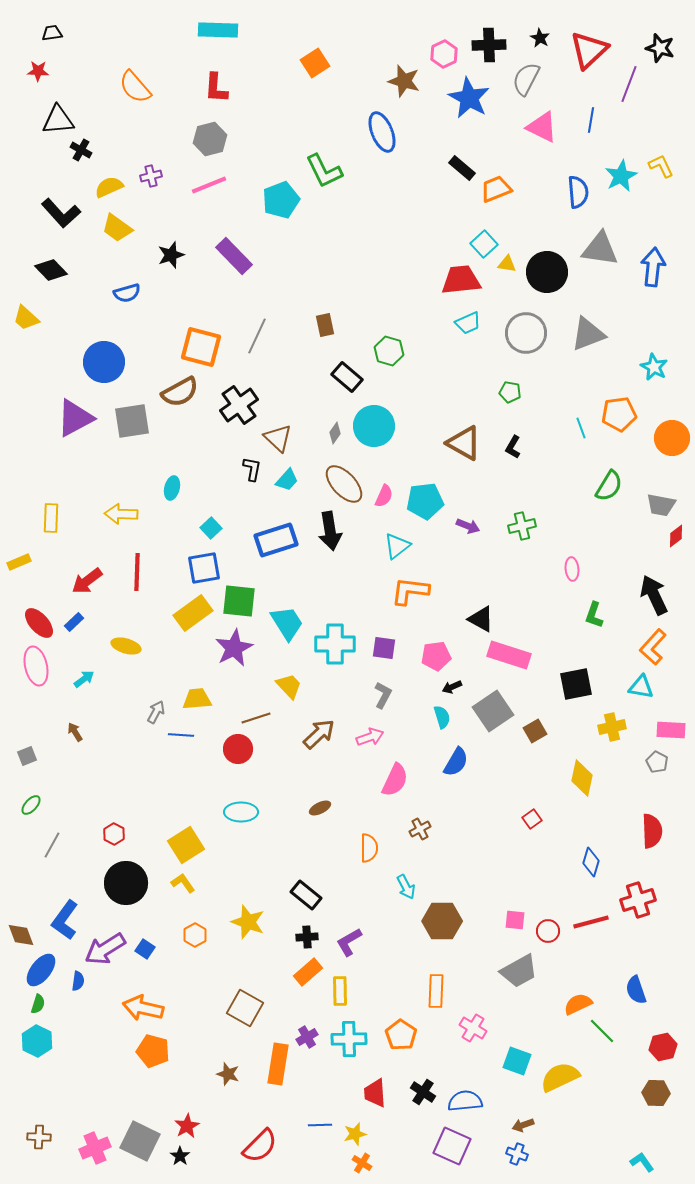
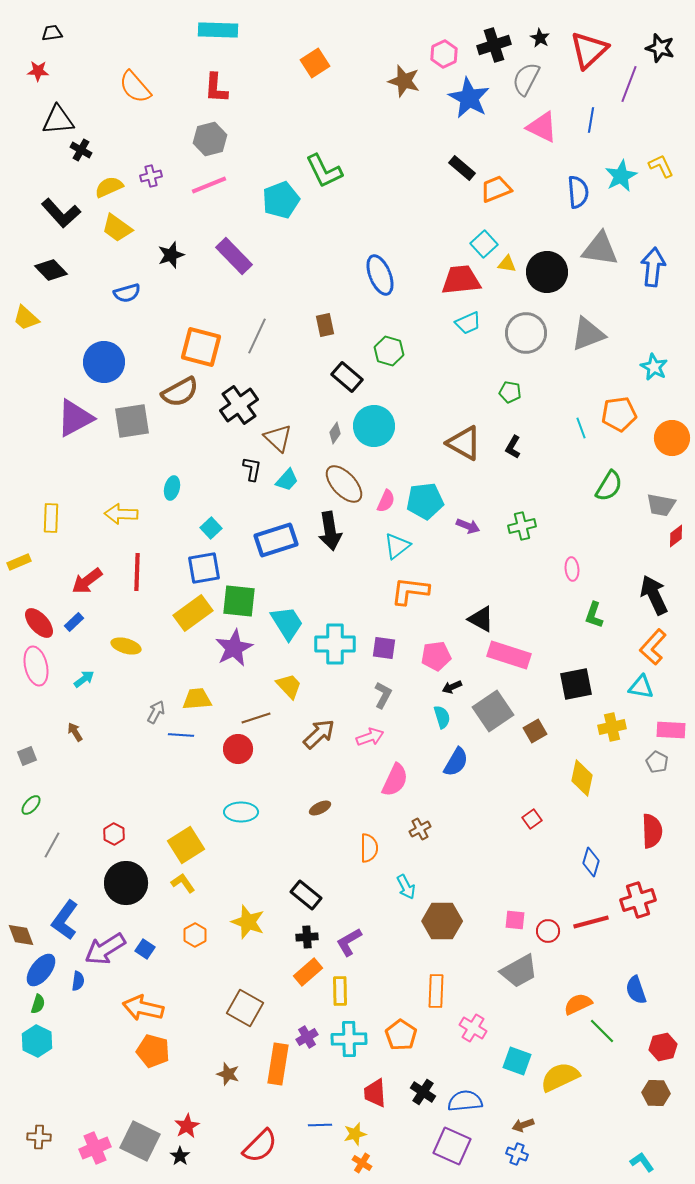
black cross at (489, 45): moved 5 px right; rotated 16 degrees counterclockwise
blue ellipse at (382, 132): moved 2 px left, 143 px down
pink semicircle at (384, 496): moved 2 px right, 5 px down
